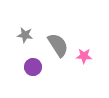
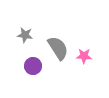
gray semicircle: moved 3 px down
purple circle: moved 1 px up
